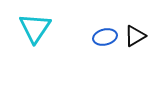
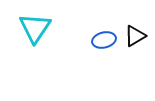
blue ellipse: moved 1 px left, 3 px down
